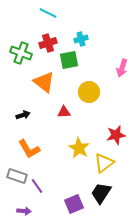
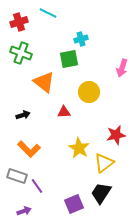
red cross: moved 29 px left, 21 px up
green square: moved 1 px up
orange L-shape: rotated 15 degrees counterclockwise
purple arrow: rotated 24 degrees counterclockwise
